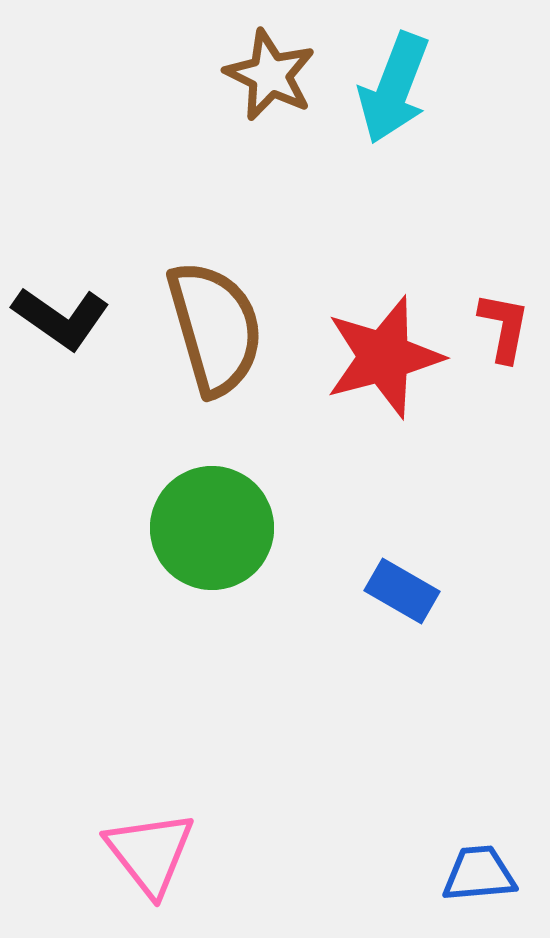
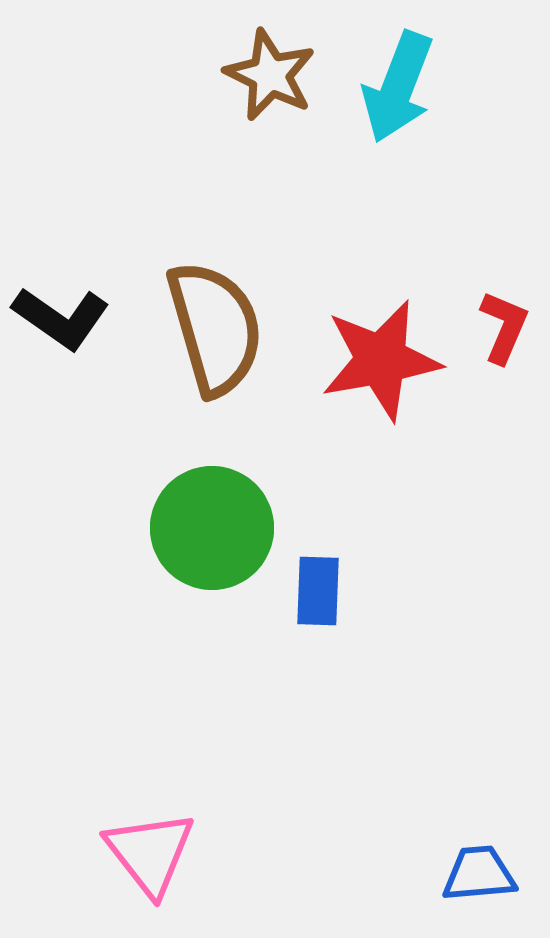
cyan arrow: moved 4 px right, 1 px up
red L-shape: rotated 12 degrees clockwise
red star: moved 3 px left, 3 px down; rotated 5 degrees clockwise
blue rectangle: moved 84 px left; rotated 62 degrees clockwise
